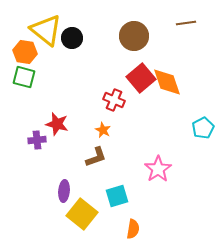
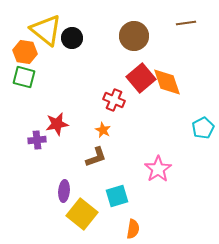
red star: rotated 25 degrees counterclockwise
